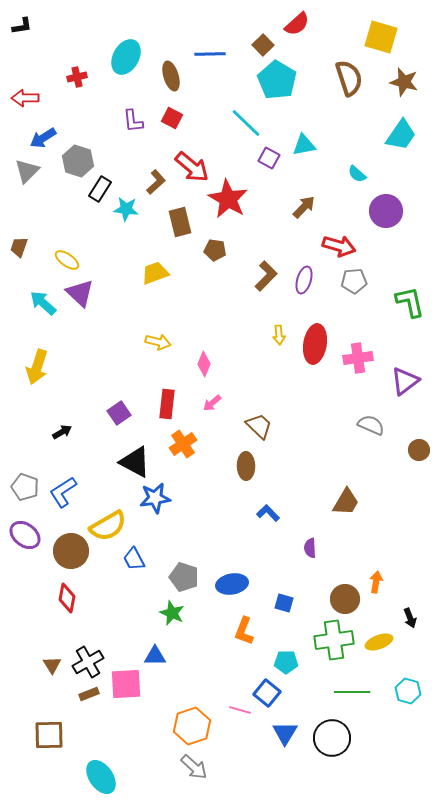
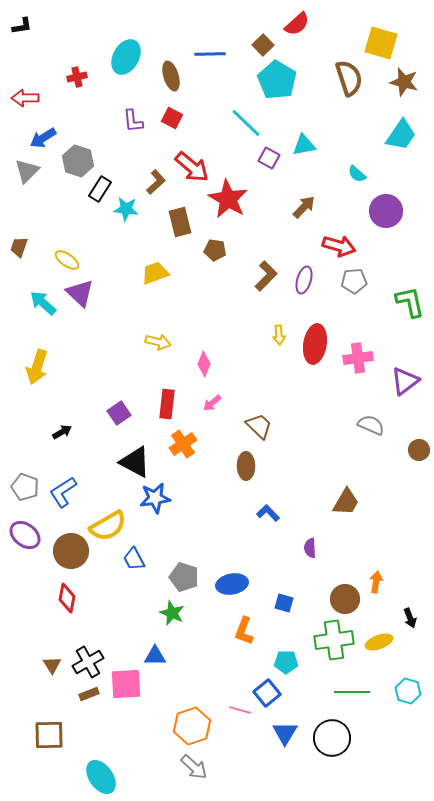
yellow square at (381, 37): moved 6 px down
blue square at (267, 693): rotated 12 degrees clockwise
